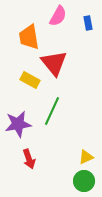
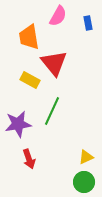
green circle: moved 1 px down
